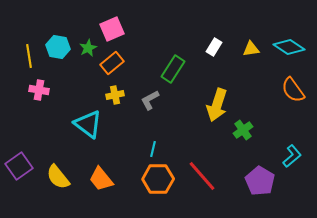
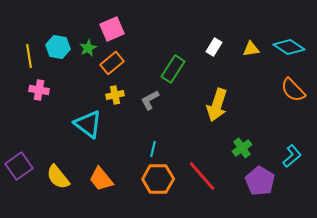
orange semicircle: rotated 8 degrees counterclockwise
green cross: moved 1 px left, 18 px down
